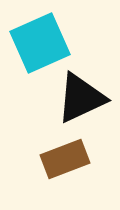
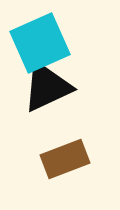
black triangle: moved 34 px left, 11 px up
